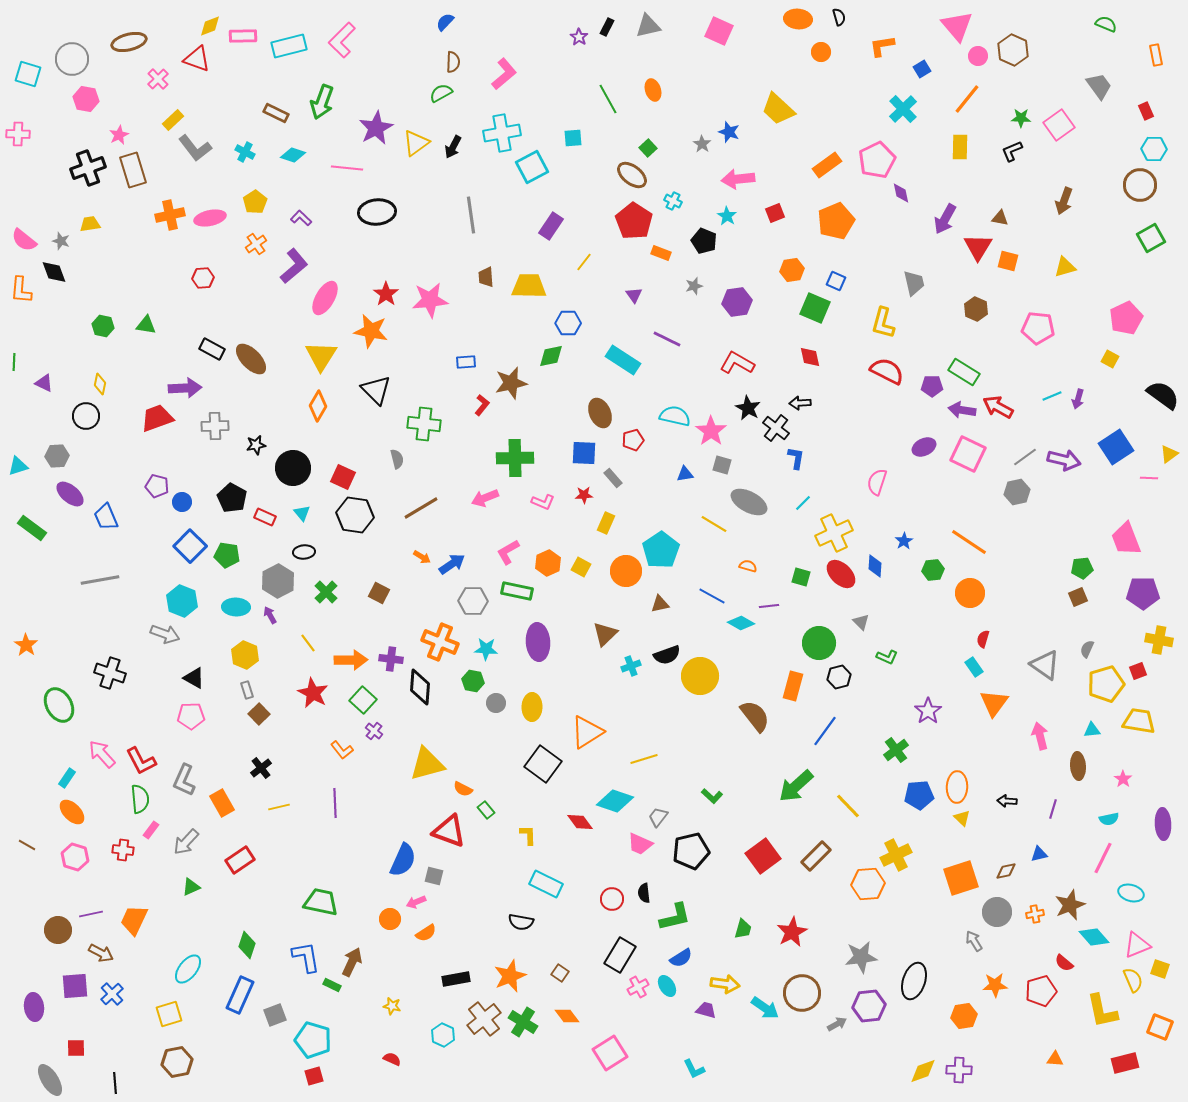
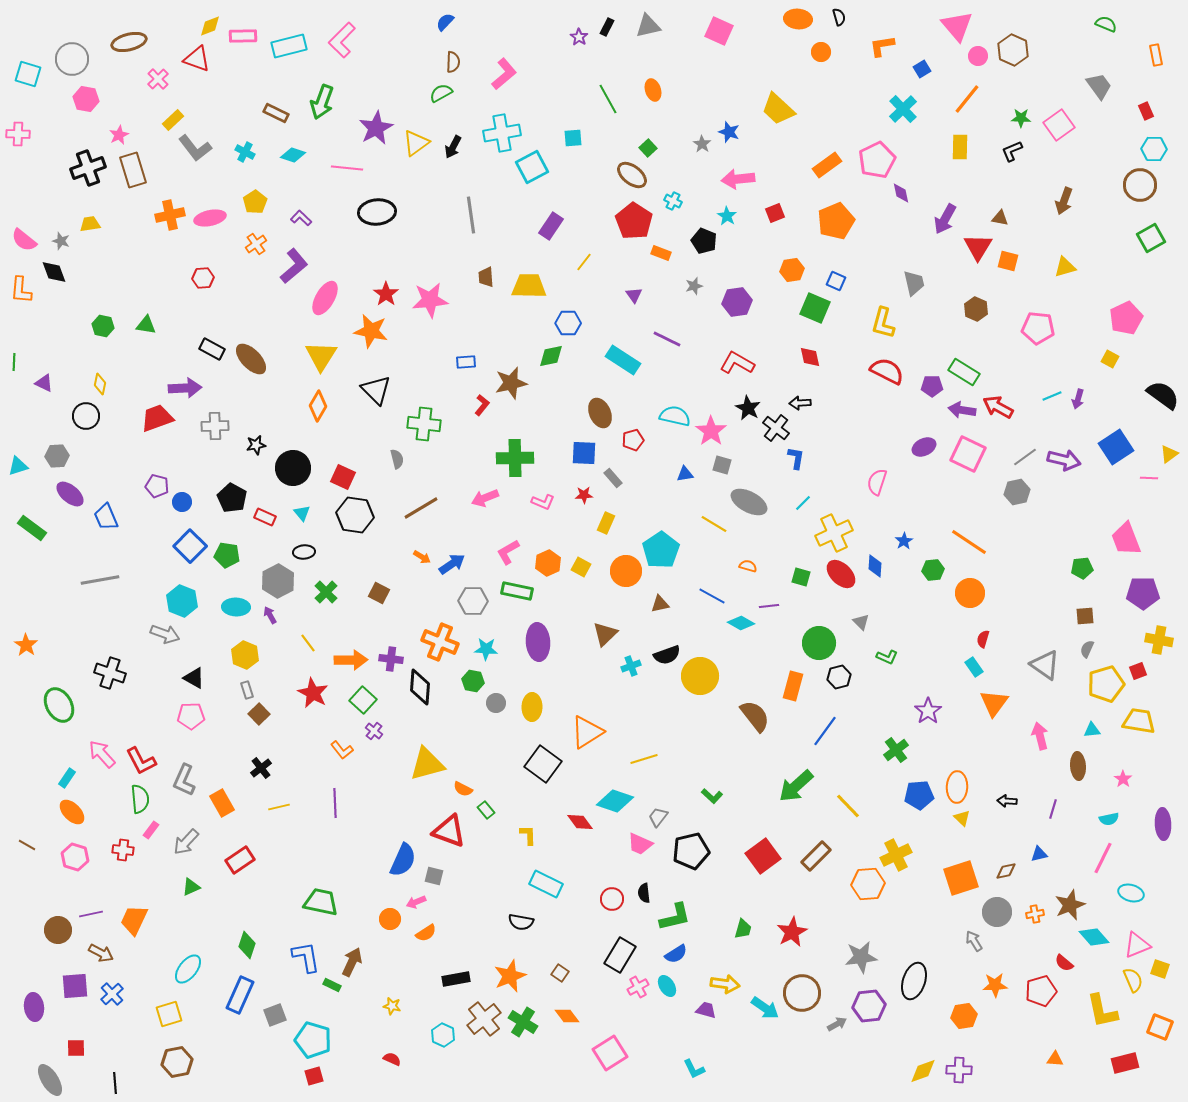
brown square at (1078, 597): moved 7 px right, 19 px down; rotated 18 degrees clockwise
blue semicircle at (681, 958): moved 5 px left, 4 px up
